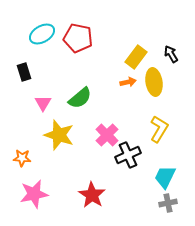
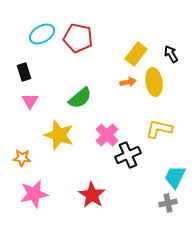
yellow rectangle: moved 3 px up
pink triangle: moved 13 px left, 2 px up
yellow L-shape: rotated 108 degrees counterclockwise
cyan trapezoid: moved 10 px right
